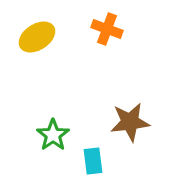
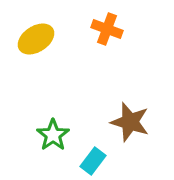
yellow ellipse: moved 1 px left, 2 px down
brown star: rotated 24 degrees clockwise
cyan rectangle: rotated 44 degrees clockwise
